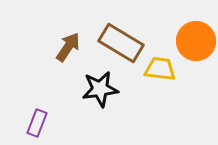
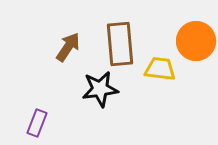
brown rectangle: moved 1 px left, 1 px down; rotated 54 degrees clockwise
